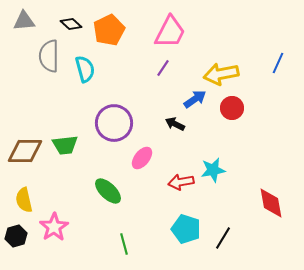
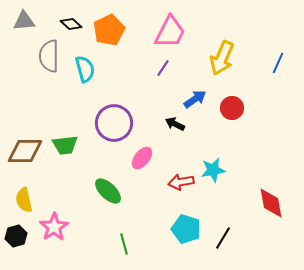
yellow arrow: moved 1 px right, 16 px up; rotated 56 degrees counterclockwise
